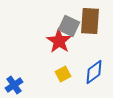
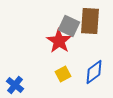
blue cross: moved 1 px right; rotated 18 degrees counterclockwise
